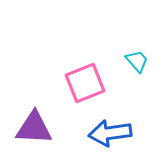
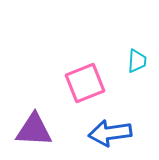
cyan trapezoid: rotated 45 degrees clockwise
purple triangle: moved 2 px down
